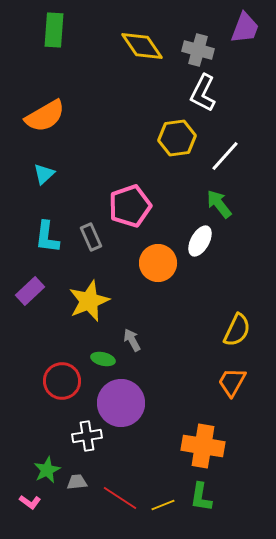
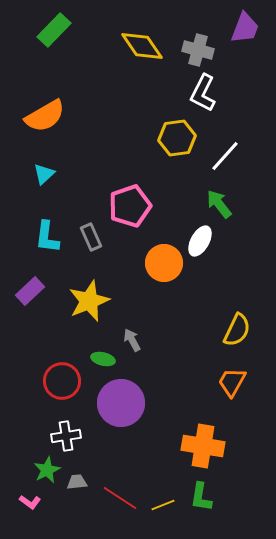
green rectangle: rotated 40 degrees clockwise
orange circle: moved 6 px right
white cross: moved 21 px left
